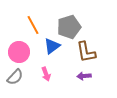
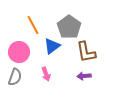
gray pentagon: rotated 20 degrees counterclockwise
gray semicircle: rotated 24 degrees counterclockwise
